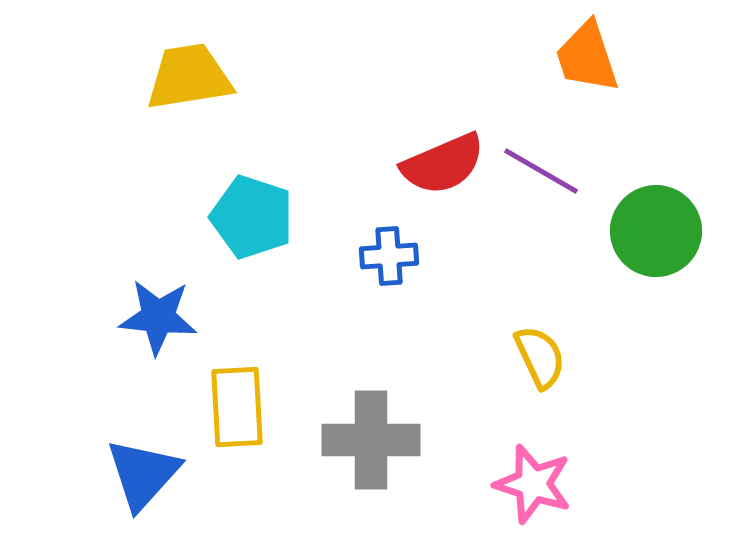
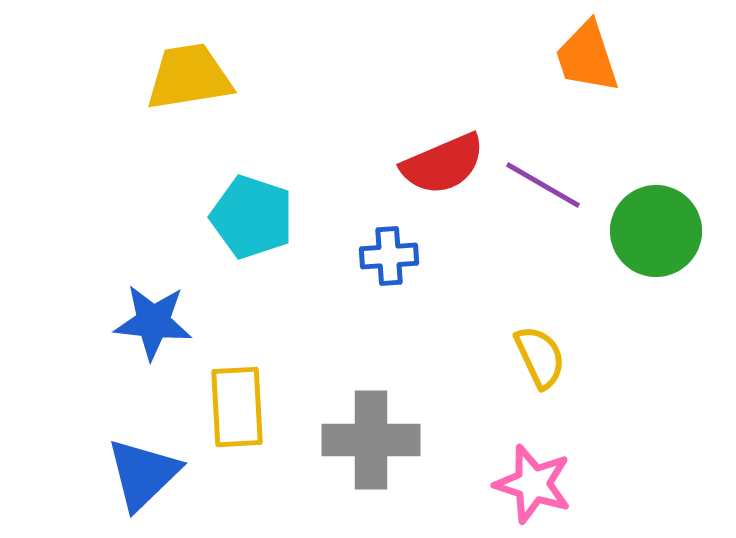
purple line: moved 2 px right, 14 px down
blue star: moved 5 px left, 5 px down
blue triangle: rotated 4 degrees clockwise
